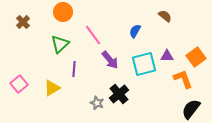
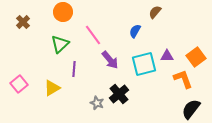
brown semicircle: moved 10 px left, 4 px up; rotated 88 degrees counterclockwise
